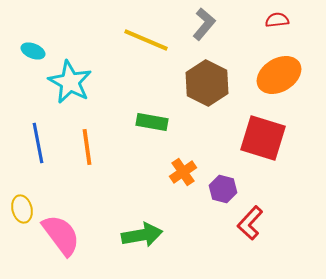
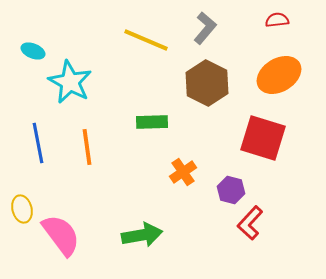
gray L-shape: moved 1 px right, 4 px down
green rectangle: rotated 12 degrees counterclockwise
purple hexagon: moved 8 px right, 1 px down
